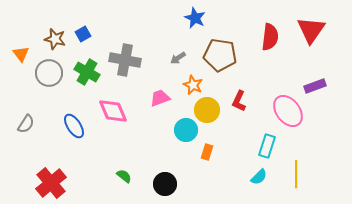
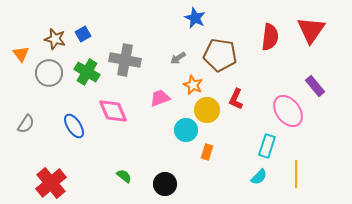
purple rectangle: rotated 70 degrees clockwise
red L-shape: moved 3 px left, 2 px up
